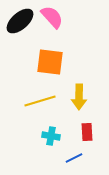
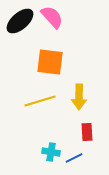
cyan cross: moved 16 px down
